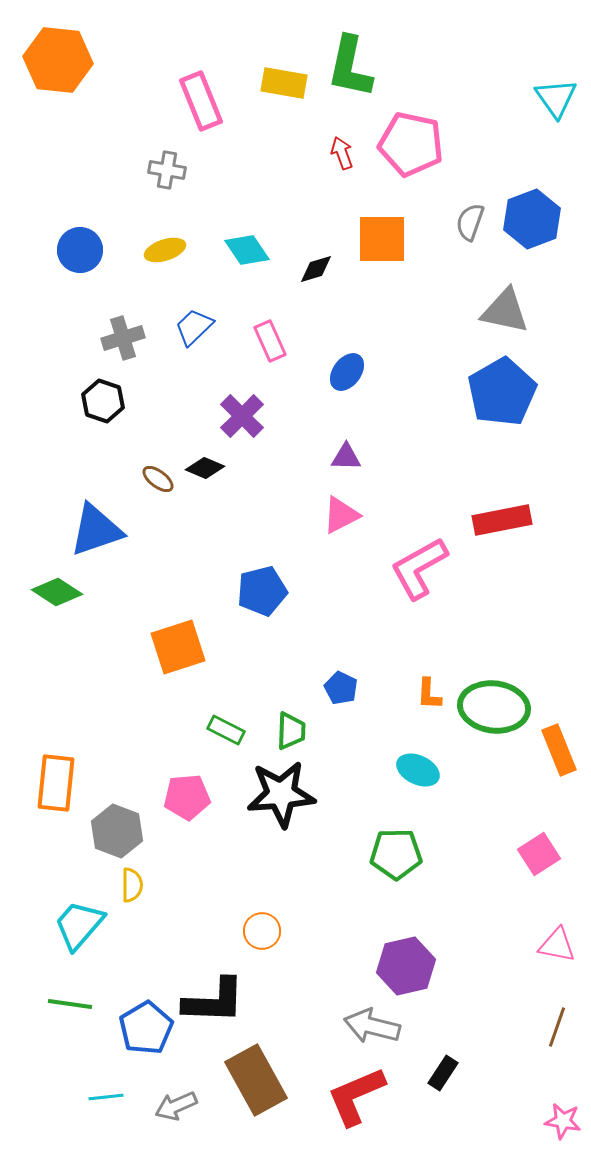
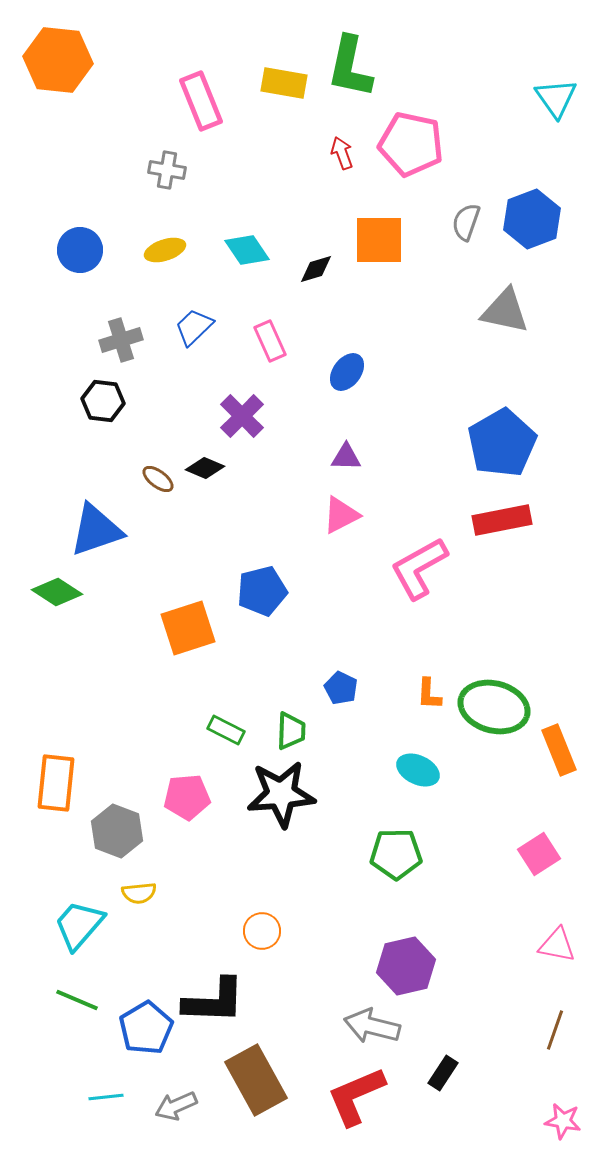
gray semicircle at (470, 222): moved 4 px left
orange square at (382, 239): moved 3 px left, 1 px down
gray cross at (123, 338): moved 2 px left, 2 px down
blue pentagon at (502, 392): moved 51 px down
black hexagon at (103, 401): rotated 12 degrees counterclockwise
orange square at (178, 647): moved 10 px right, 19 px up
green ellipse at (494, 707): rotated 8 degrees clockwise
yellow semicircle at (132, 885): moved 7 px right, 8 px down; rotated 84 degrees clockwise
green line at (70, 1004): moved 7 px right, 4 px up; rotated 15 degrees clockwise
brown line at (557, 1027): moved 2 px left, 3 px down
